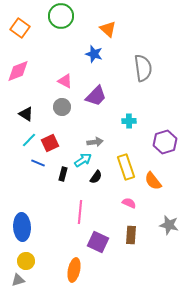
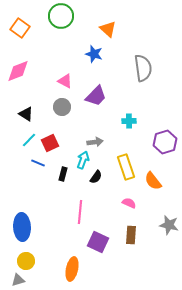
cyan arrow: rotated 36 degrees counterclockwise
orange ellipse: moved 2 px left, 1 px up
